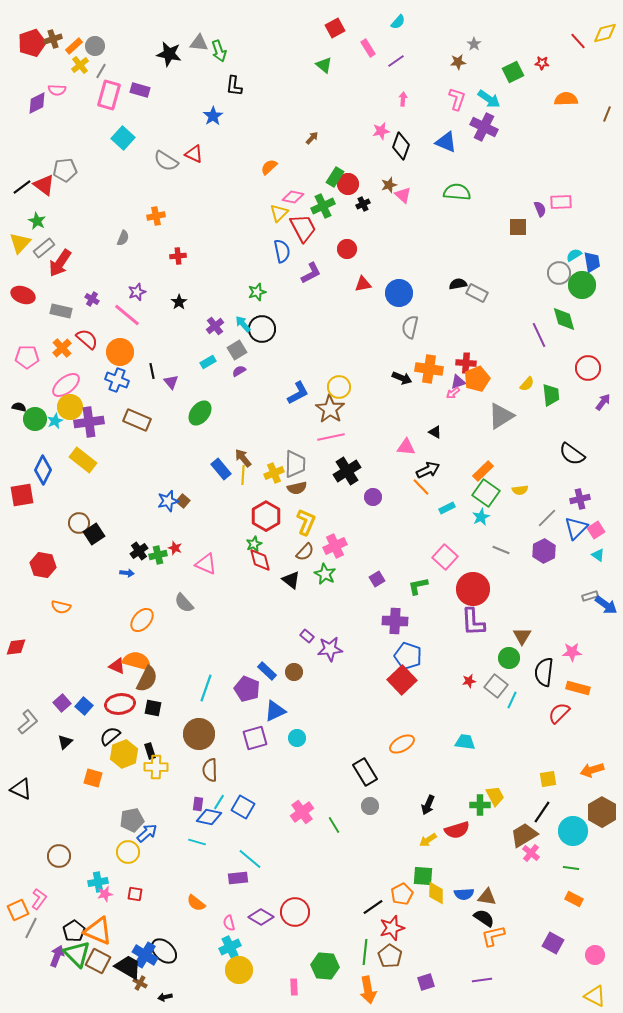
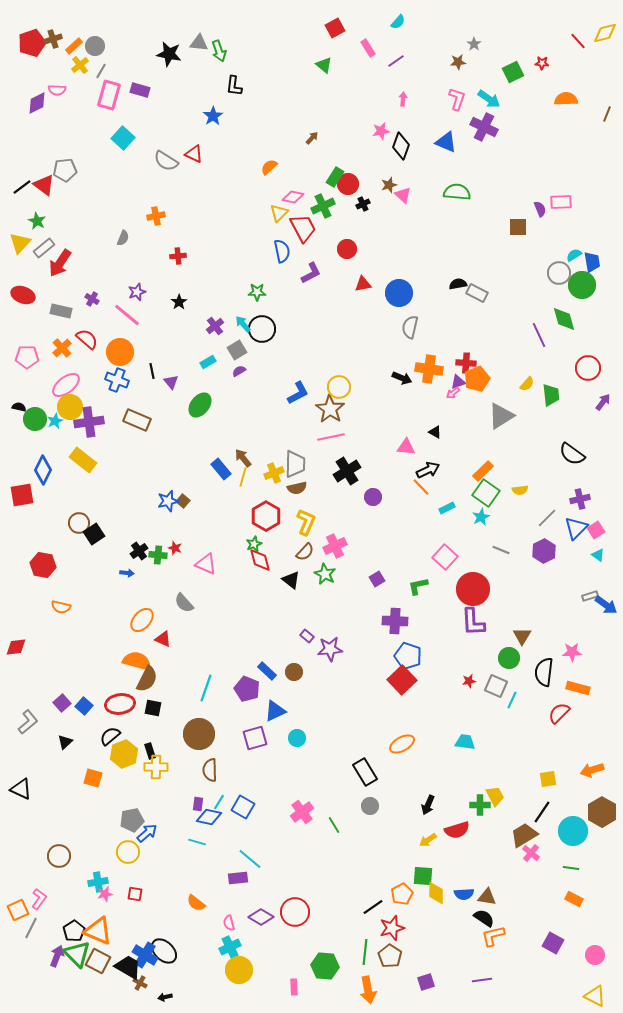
green star at (257, 292): rotated 18 degrees clockwise
green ellipse at (200, 413): moved 8 px up
yellow line at (243, 475): moved 2 px down; rotated 12 degrees clockwise
green cross at (158, 555): rotated 18 degrees clockwise
red triangle at (117, 666): moved 46 px right, 27 px up
gray square at (496, 686): rotated 15 degrees counterclockwise
